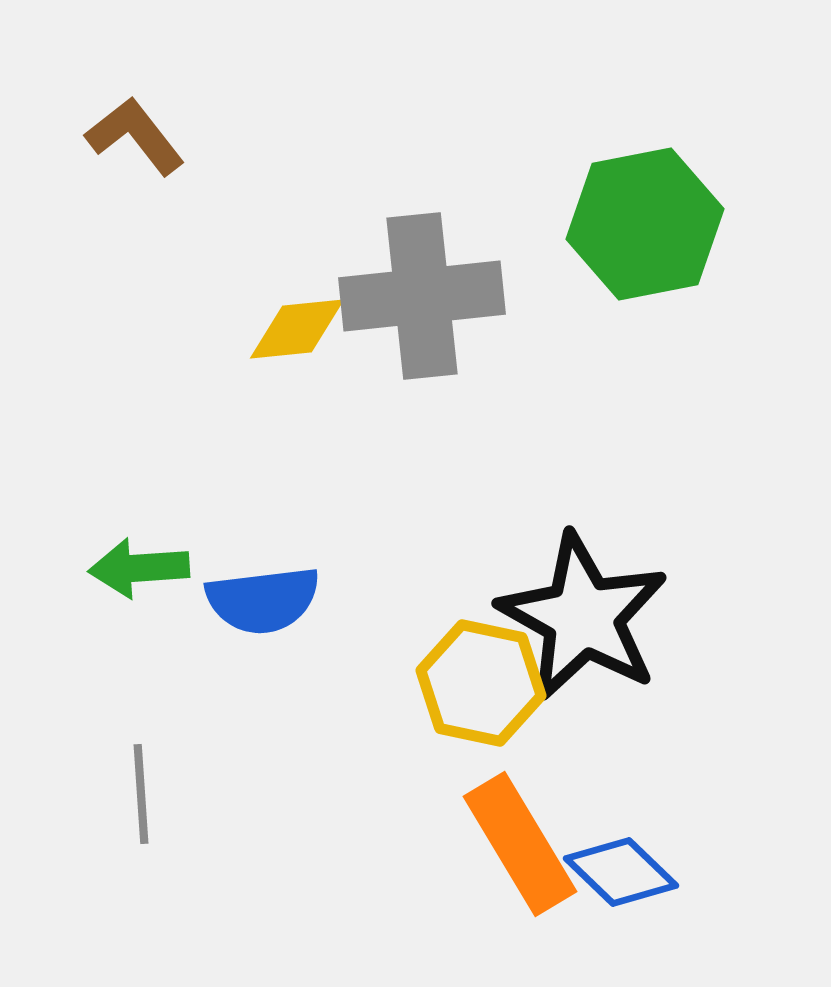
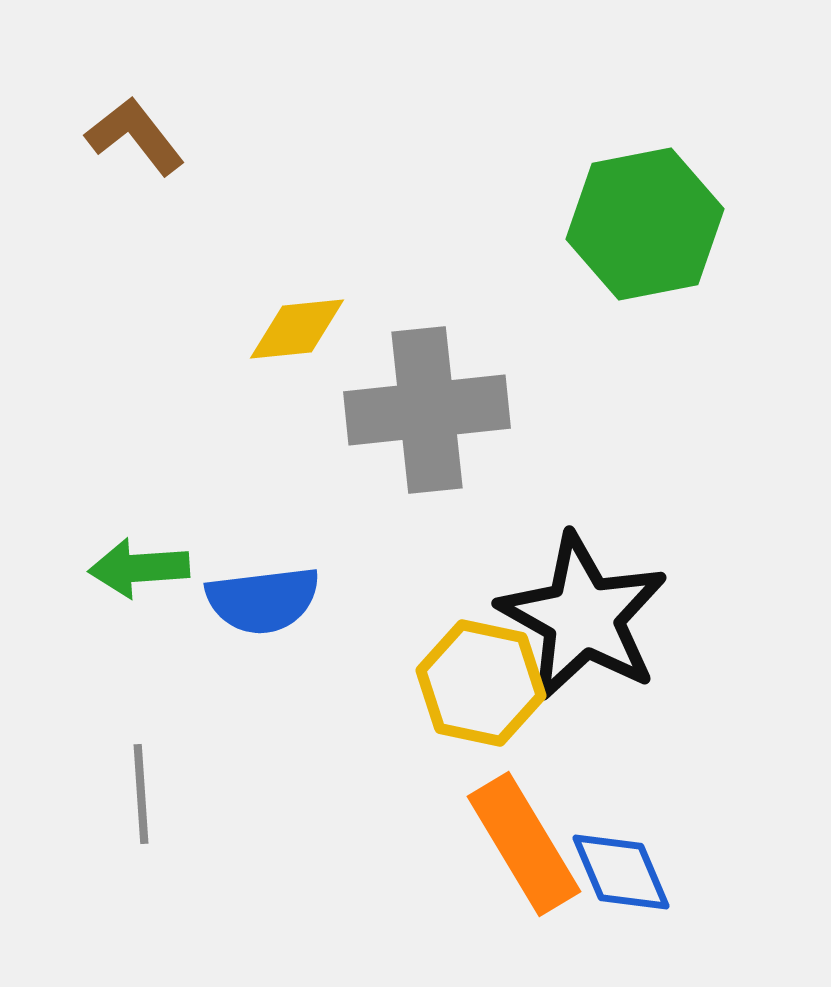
gray cross: moved 5 px right, 114 px down
orange rectangle: moved 4 px right
blue diamond: rotated 23 degrees clockwise
